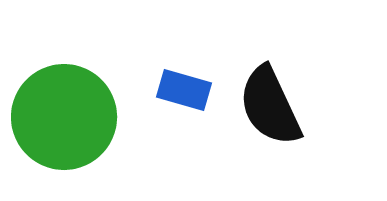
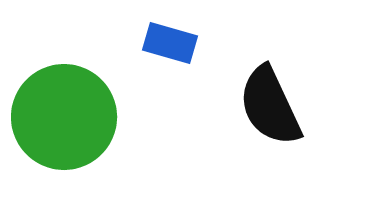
blue rectangle: moved 14 px left, 47 px up
